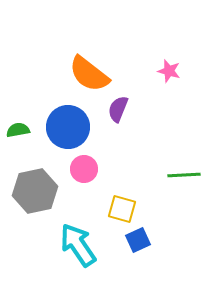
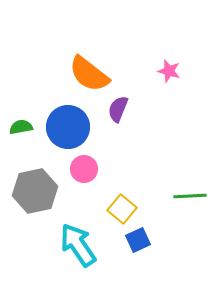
green semicircle: moved 3 px right, 3 px up
green line: moved 6 px right, 21 px down
yellow square: rotated 24 degrees clockwise
